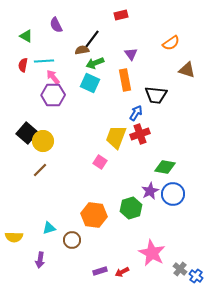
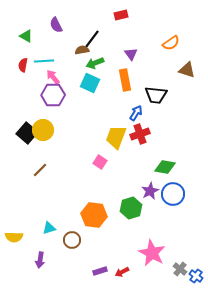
yellow circle: moved 11 px up
